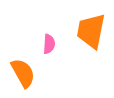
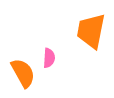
pink semicircle: moved 14 px down
